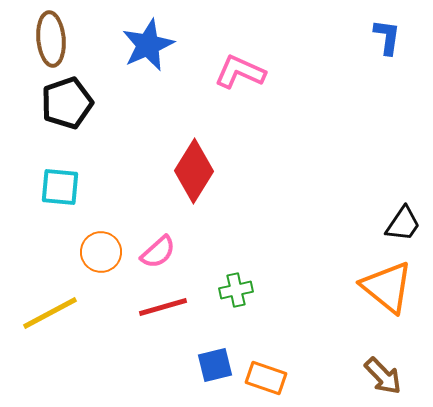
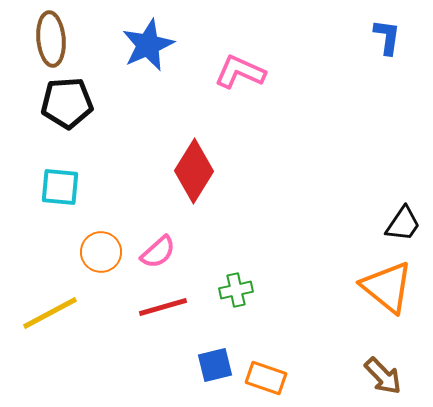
black pentagon: rotated 15 degrees clockwise
